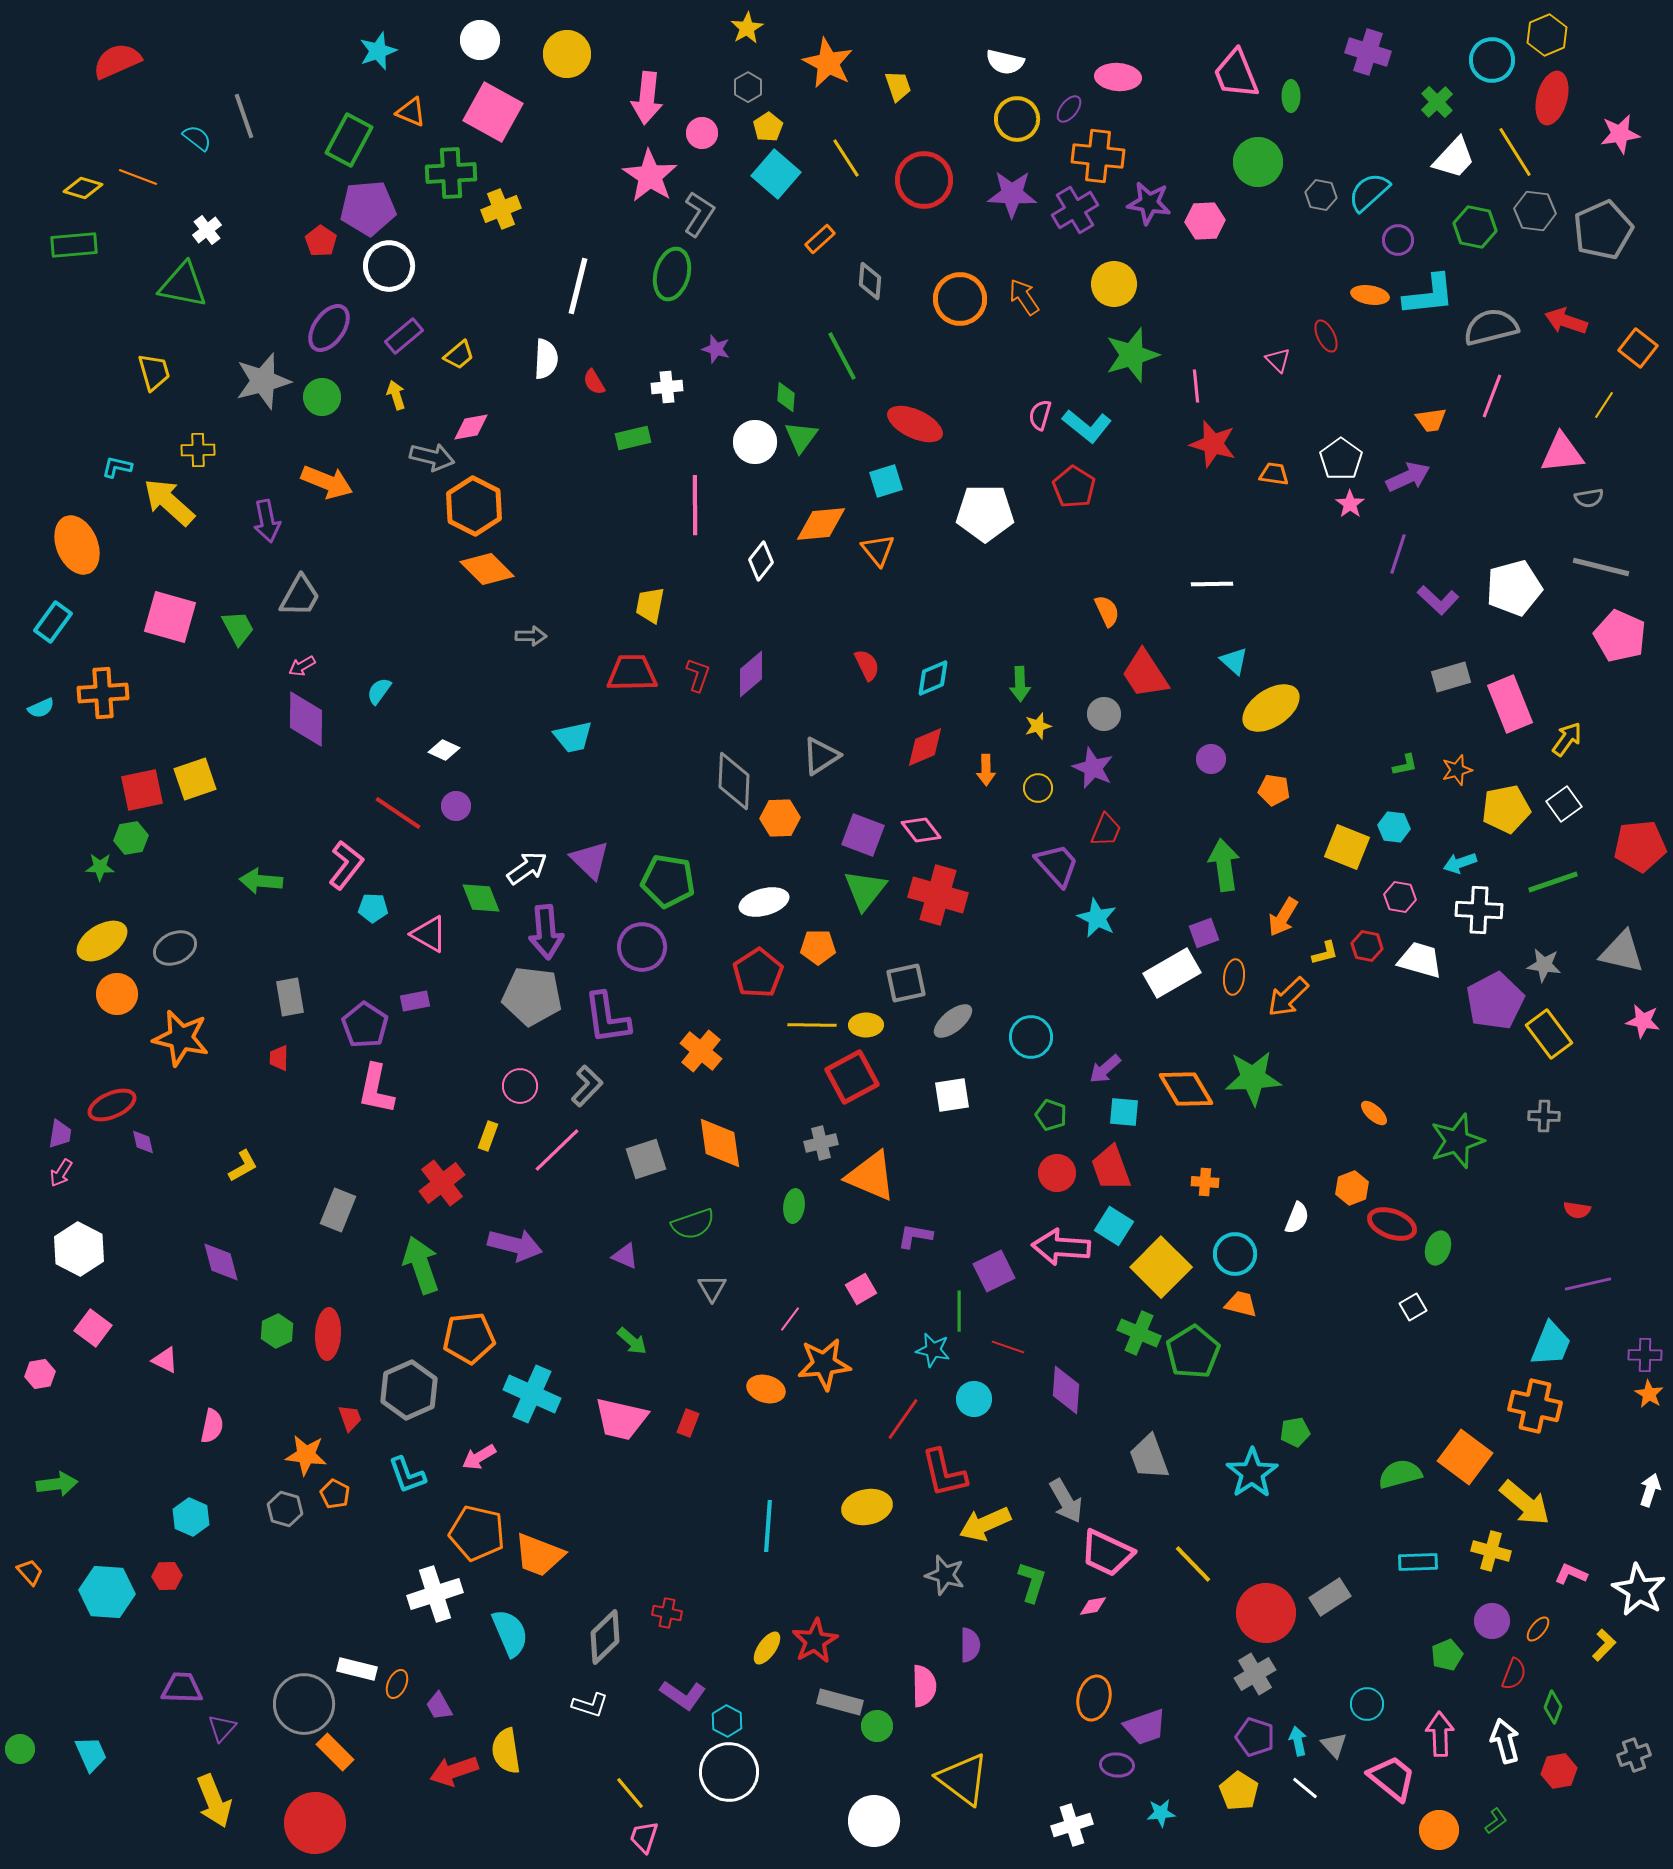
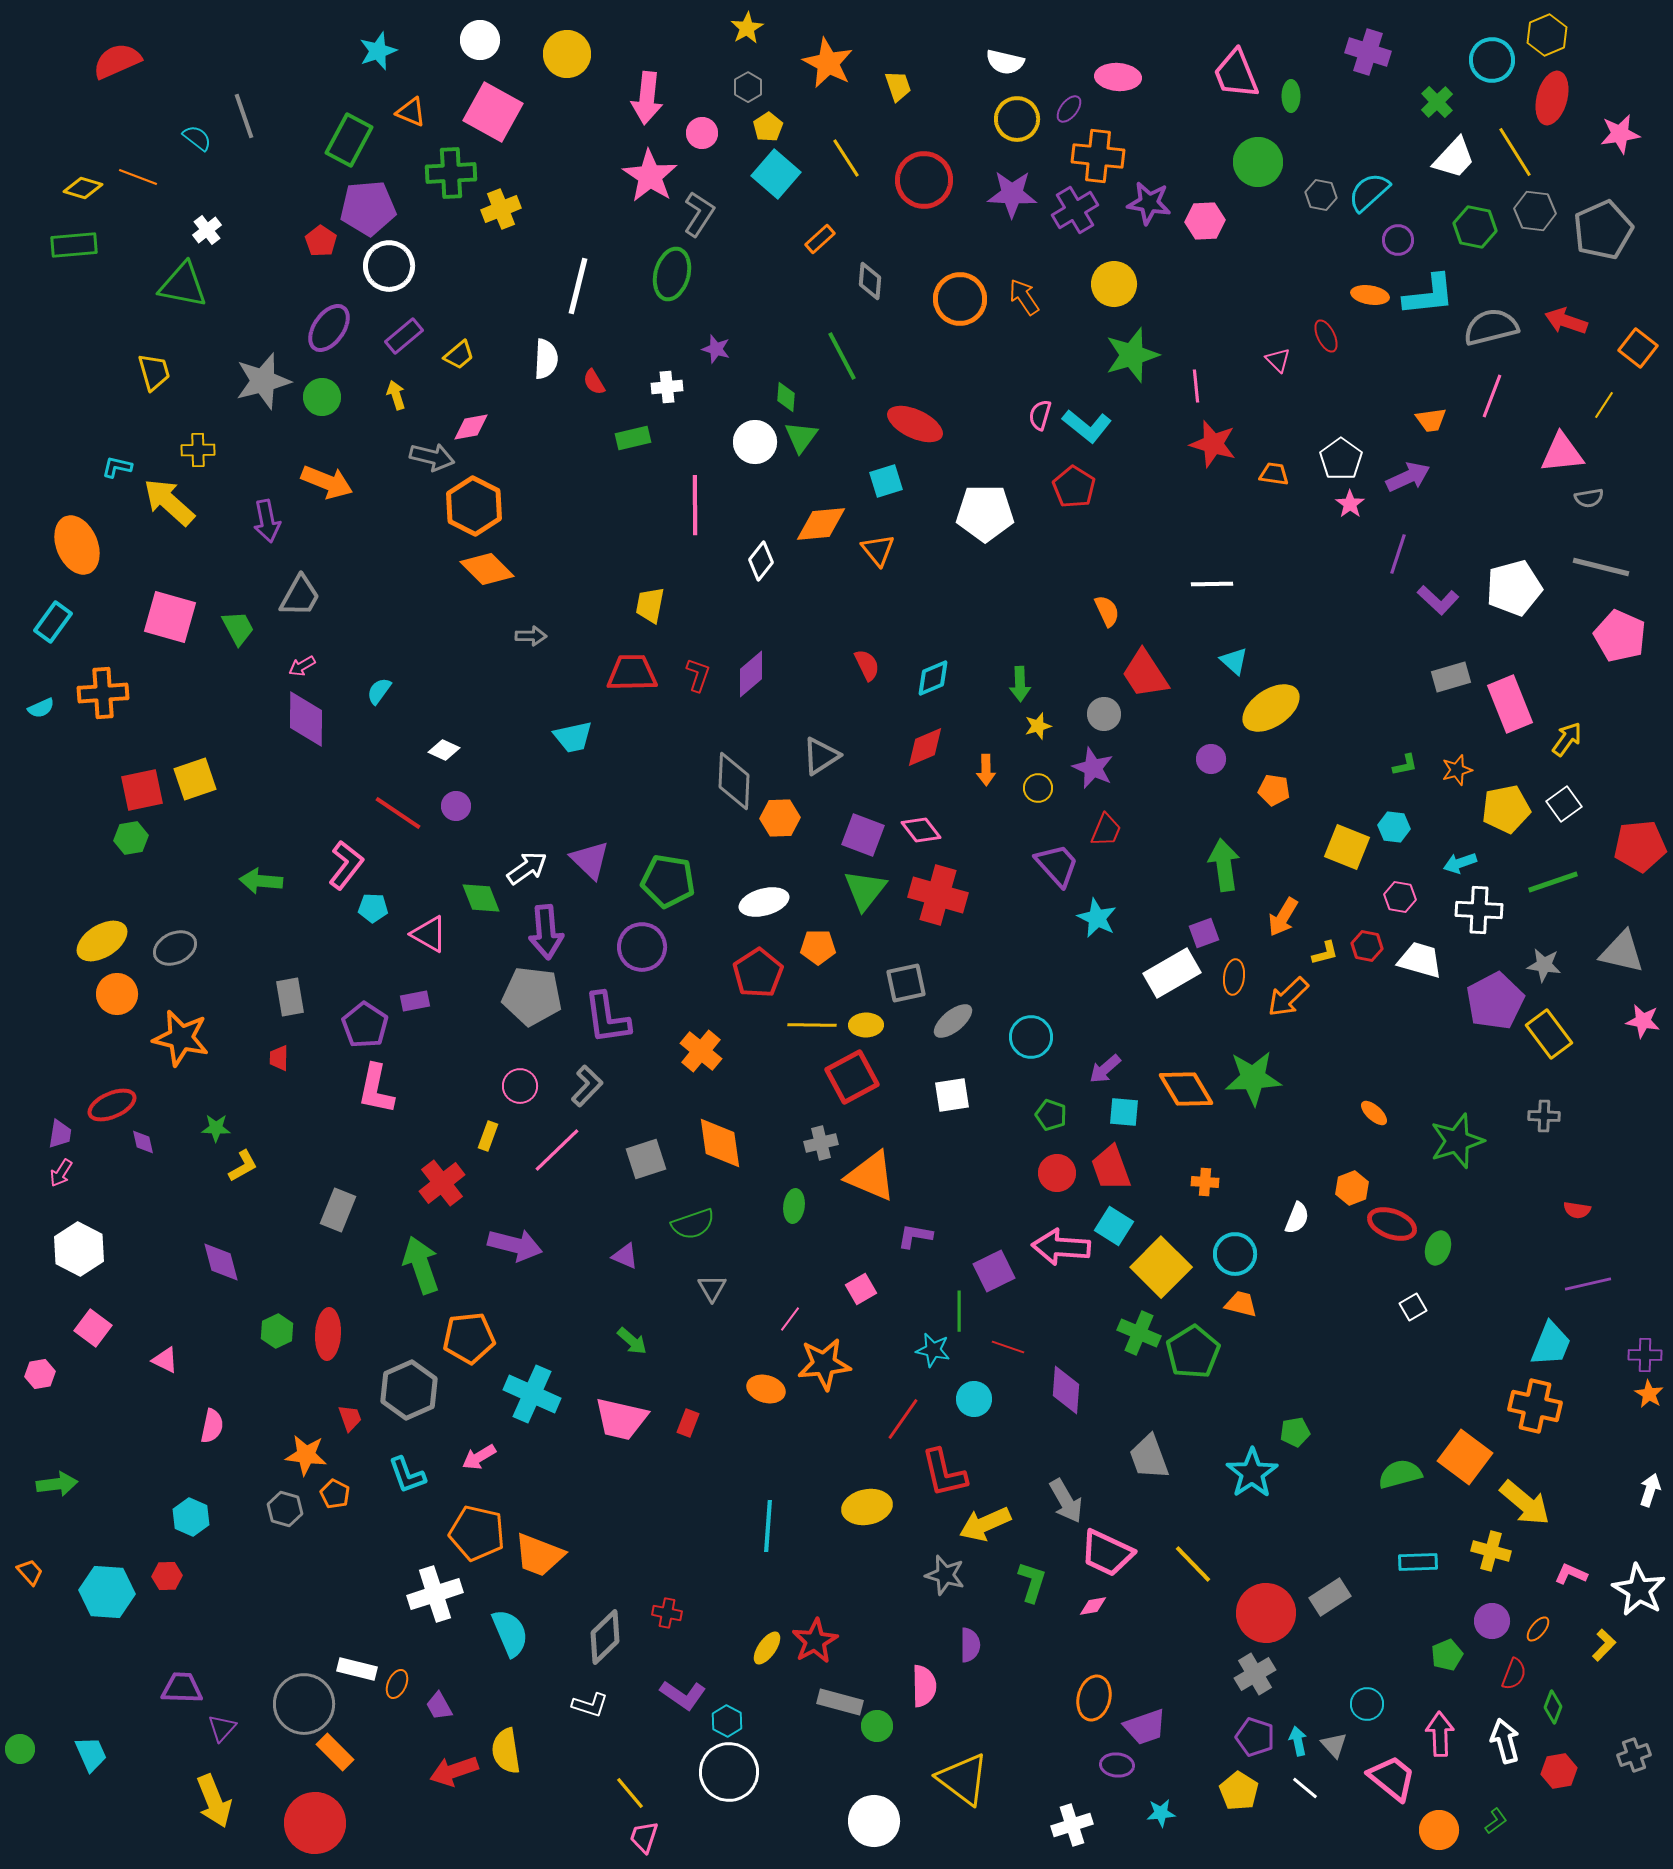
green star at (100, 867): moved 116 px right, 261 px down
